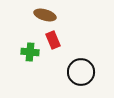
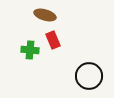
green cross: moved 2 px up
black circle: moved 8 px right, 4 px down
